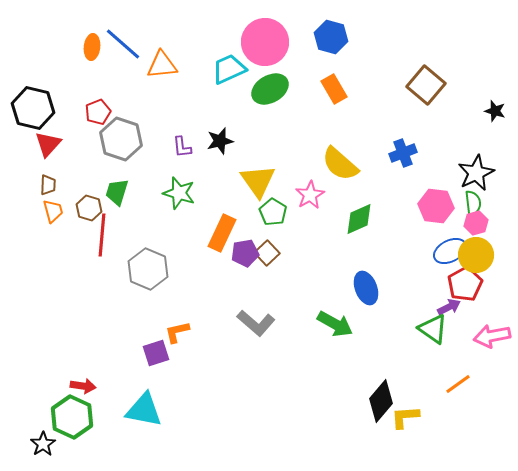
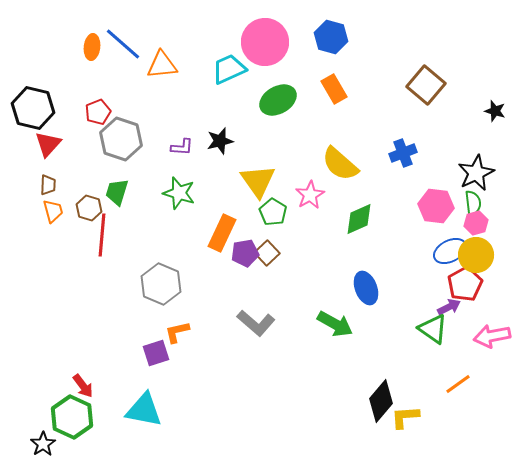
green ellipse at (270, 89): moved 8 px right, 11 px down
purple L-shape at (182, 147): rotated 80 degrees counterclockwise
gray hexagon at (148, 269): moved 13 px right, 15 px down
red arrow at (83, 386): rotated 45 degrees clockwise
